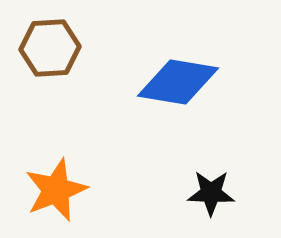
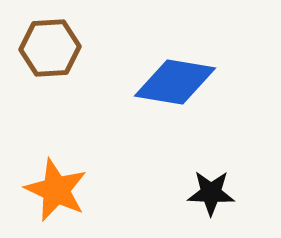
blue diamond: moved 3 px left
orange star: rotated 26 degrees counterclockwise
